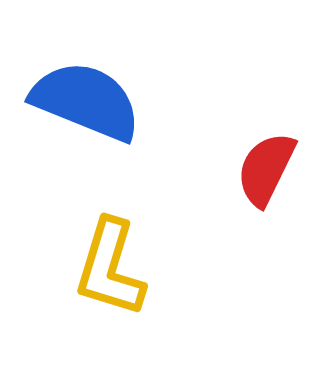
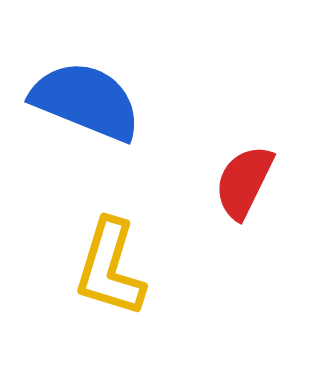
red semicircle: moved 22 px left, 13 px down
